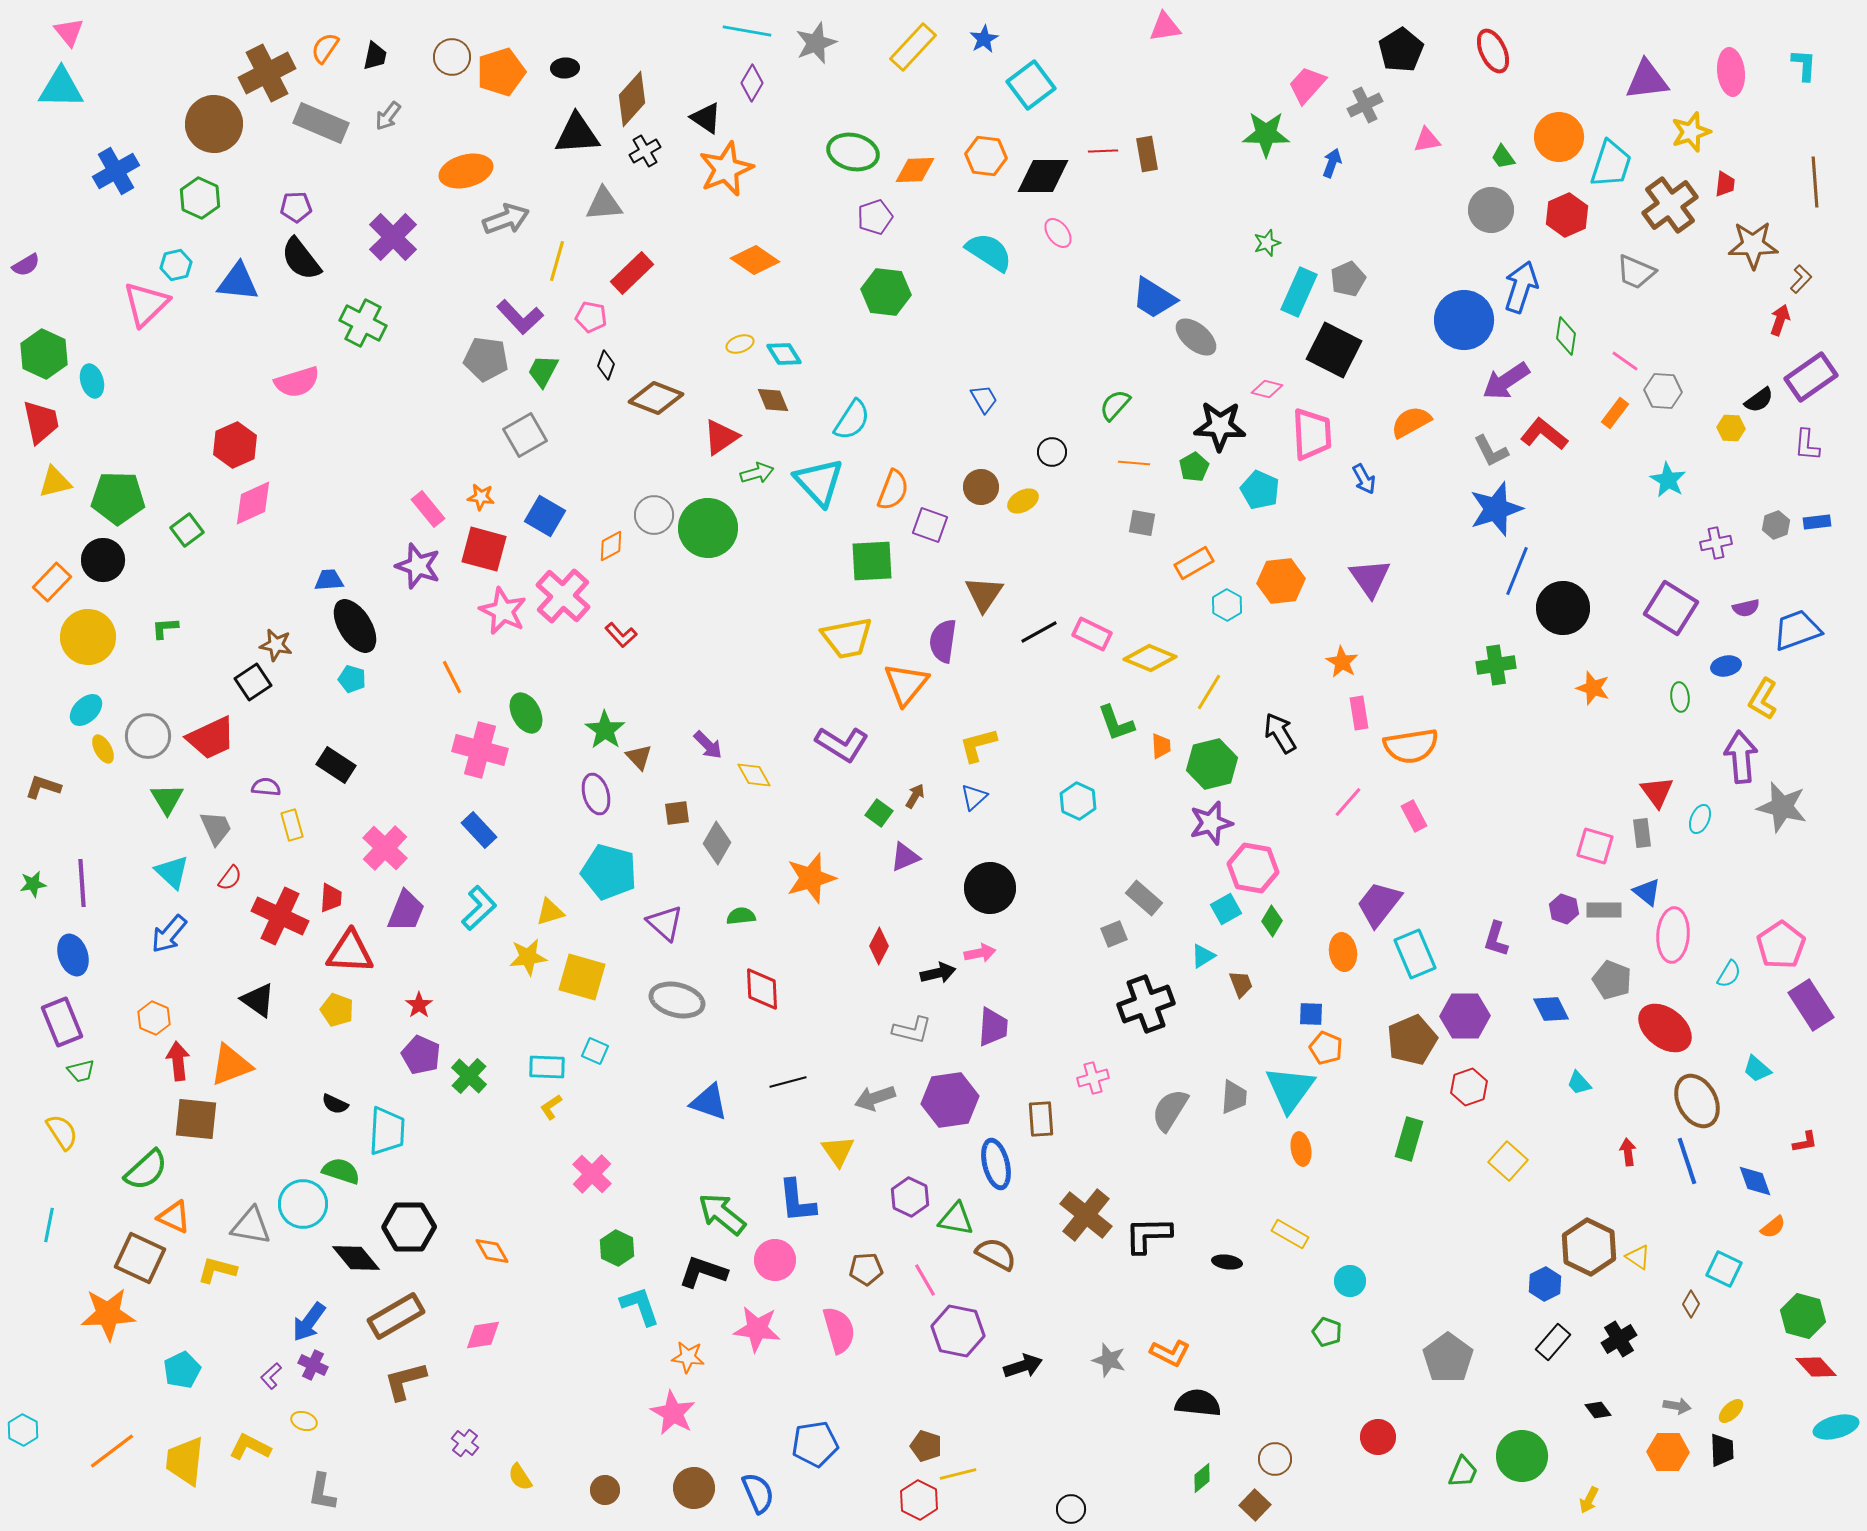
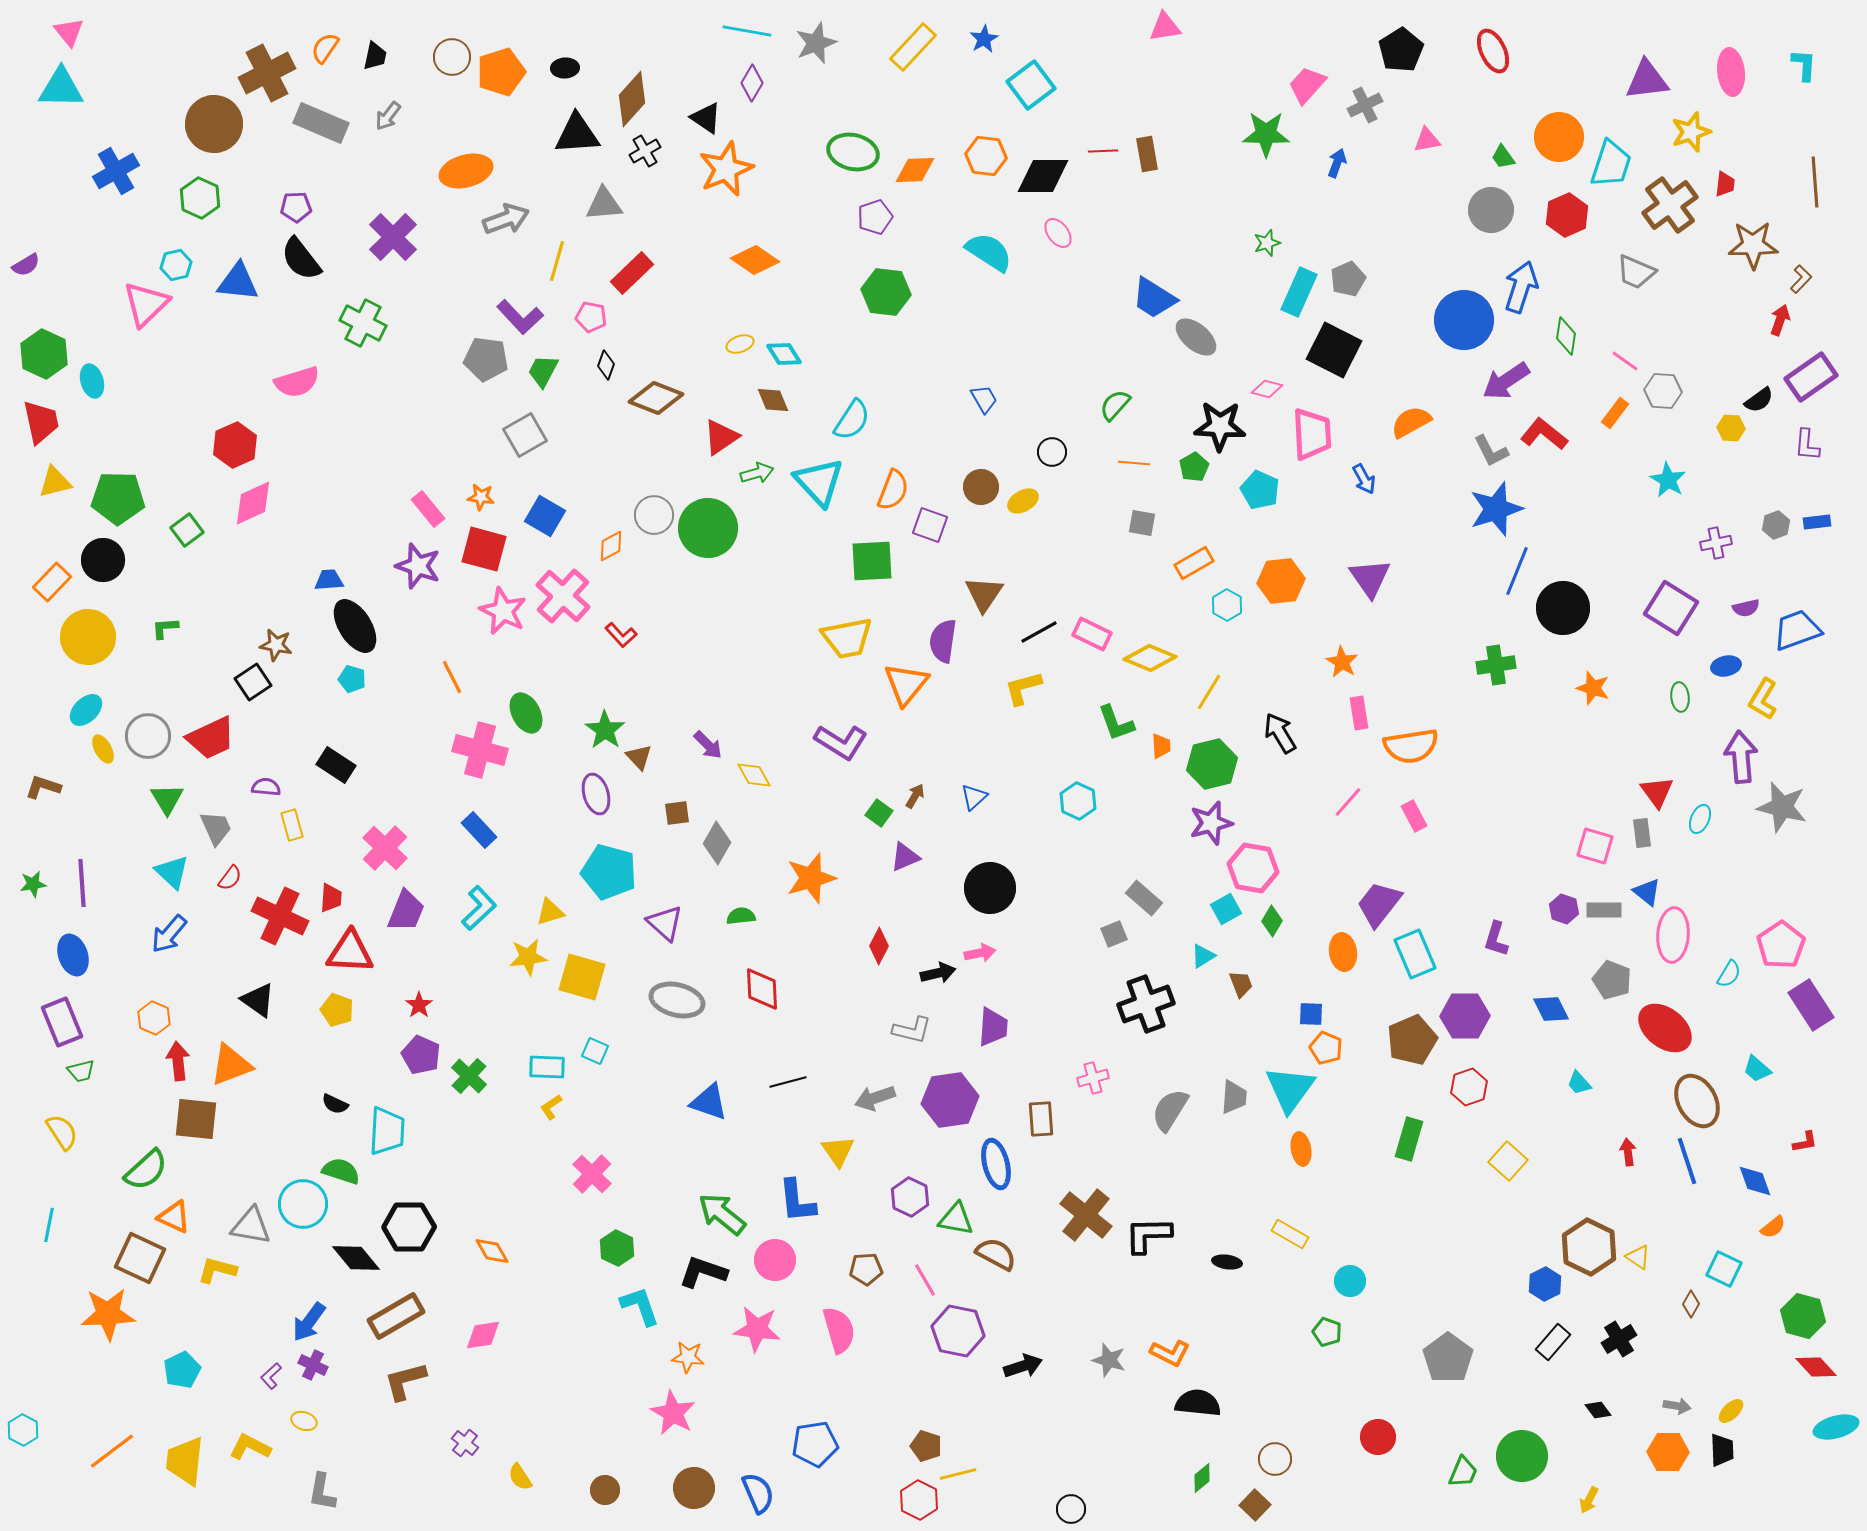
blue arrow at (1332, 163): moved 5 px right
purple L-shape at (842, 744): moved 1 px left, 2 px up
yellow L-shape at (978, 745): moved 45 px right, 57 px up
